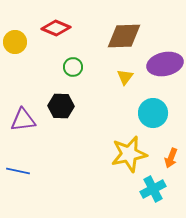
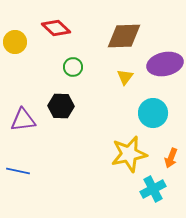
red diamond: rotated 20 degrees clockwise
